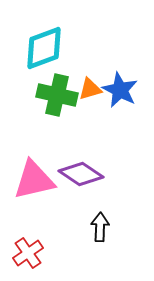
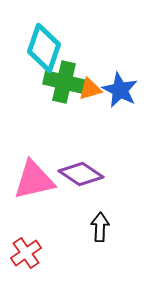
cyan diamond: rotated 51 degrees counterclockwise
green cross: moved 7 px right, 13 px up
red cross: moved 2 px left
